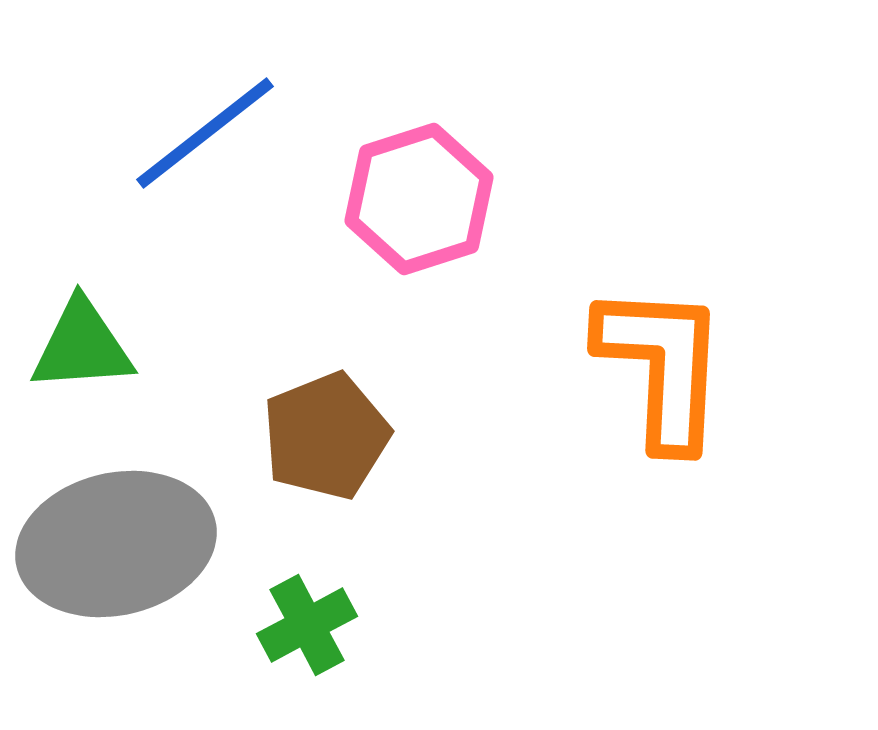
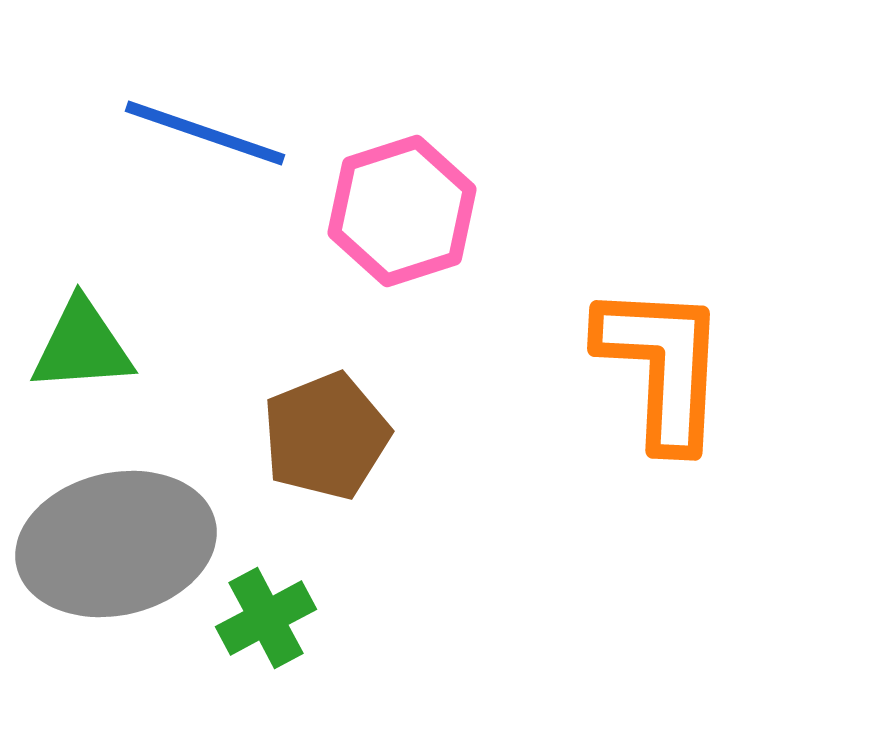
blue line: rotated 57 degrees clockwise
pink hexagon: moved 17 px left, 12 px down
green cross: moved 41 px left, 7 px up
